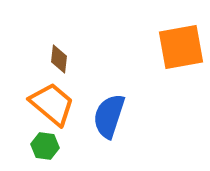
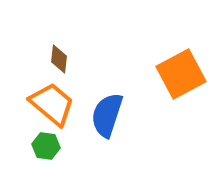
orange square: moved 27 px down; rotated 18 degrees counterclockwise
blue semicircle: moved 2 px left, 1 px up
green hexagon: moved 1 px right
